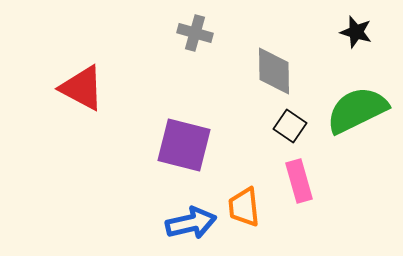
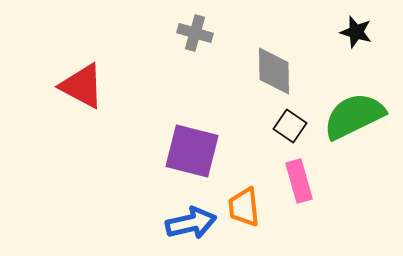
red triangle: moved 2 px up
green semicircle: moved 3 px left, 6 px down
purple square: moved 8 px right, 6 px down
